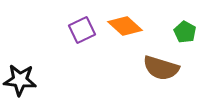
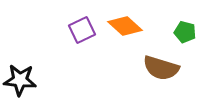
green pentagon: rotated 15 degrees counterclockwise
